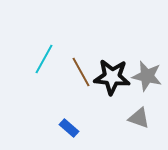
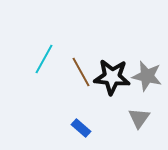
gray triangle: rotated 45 degrees clockwise
blue rectangle: moved 12 px right
